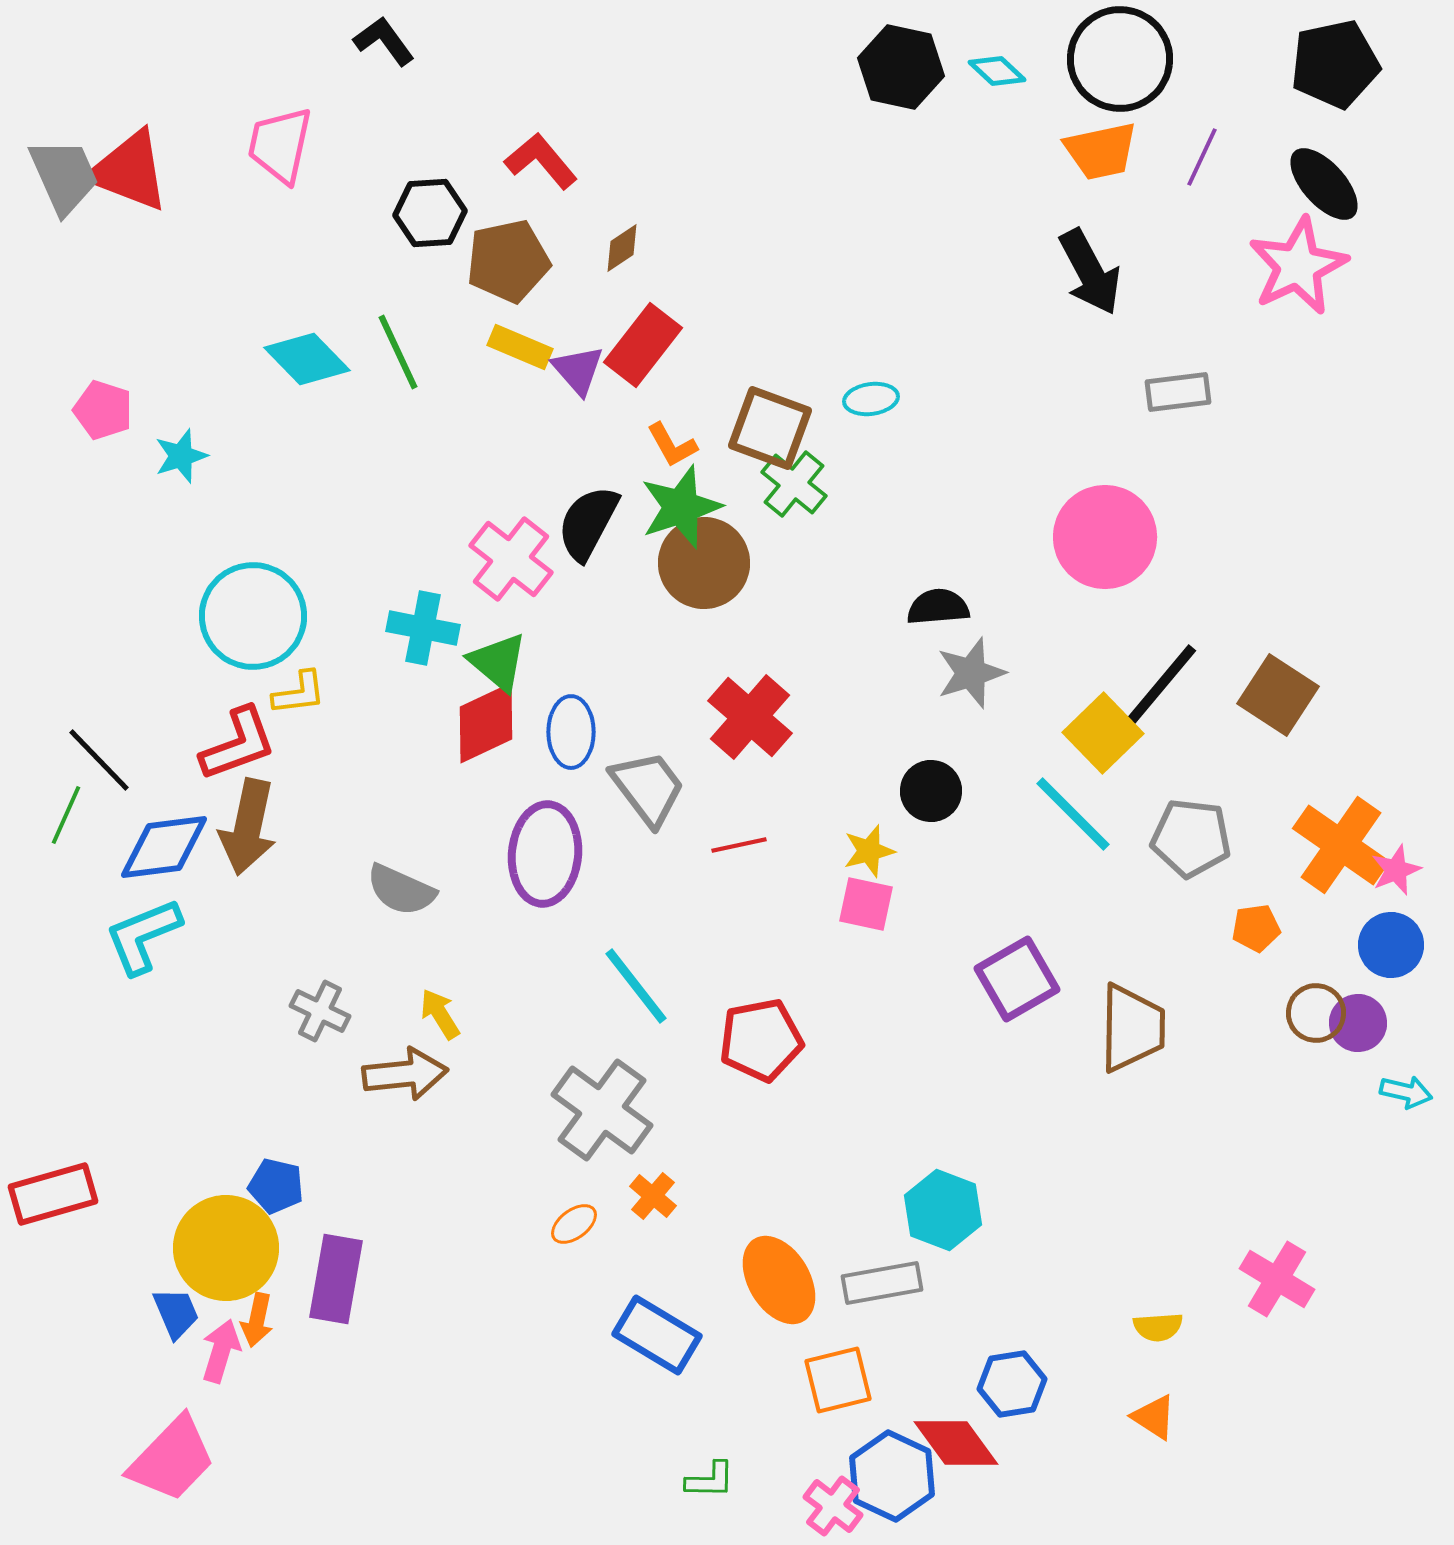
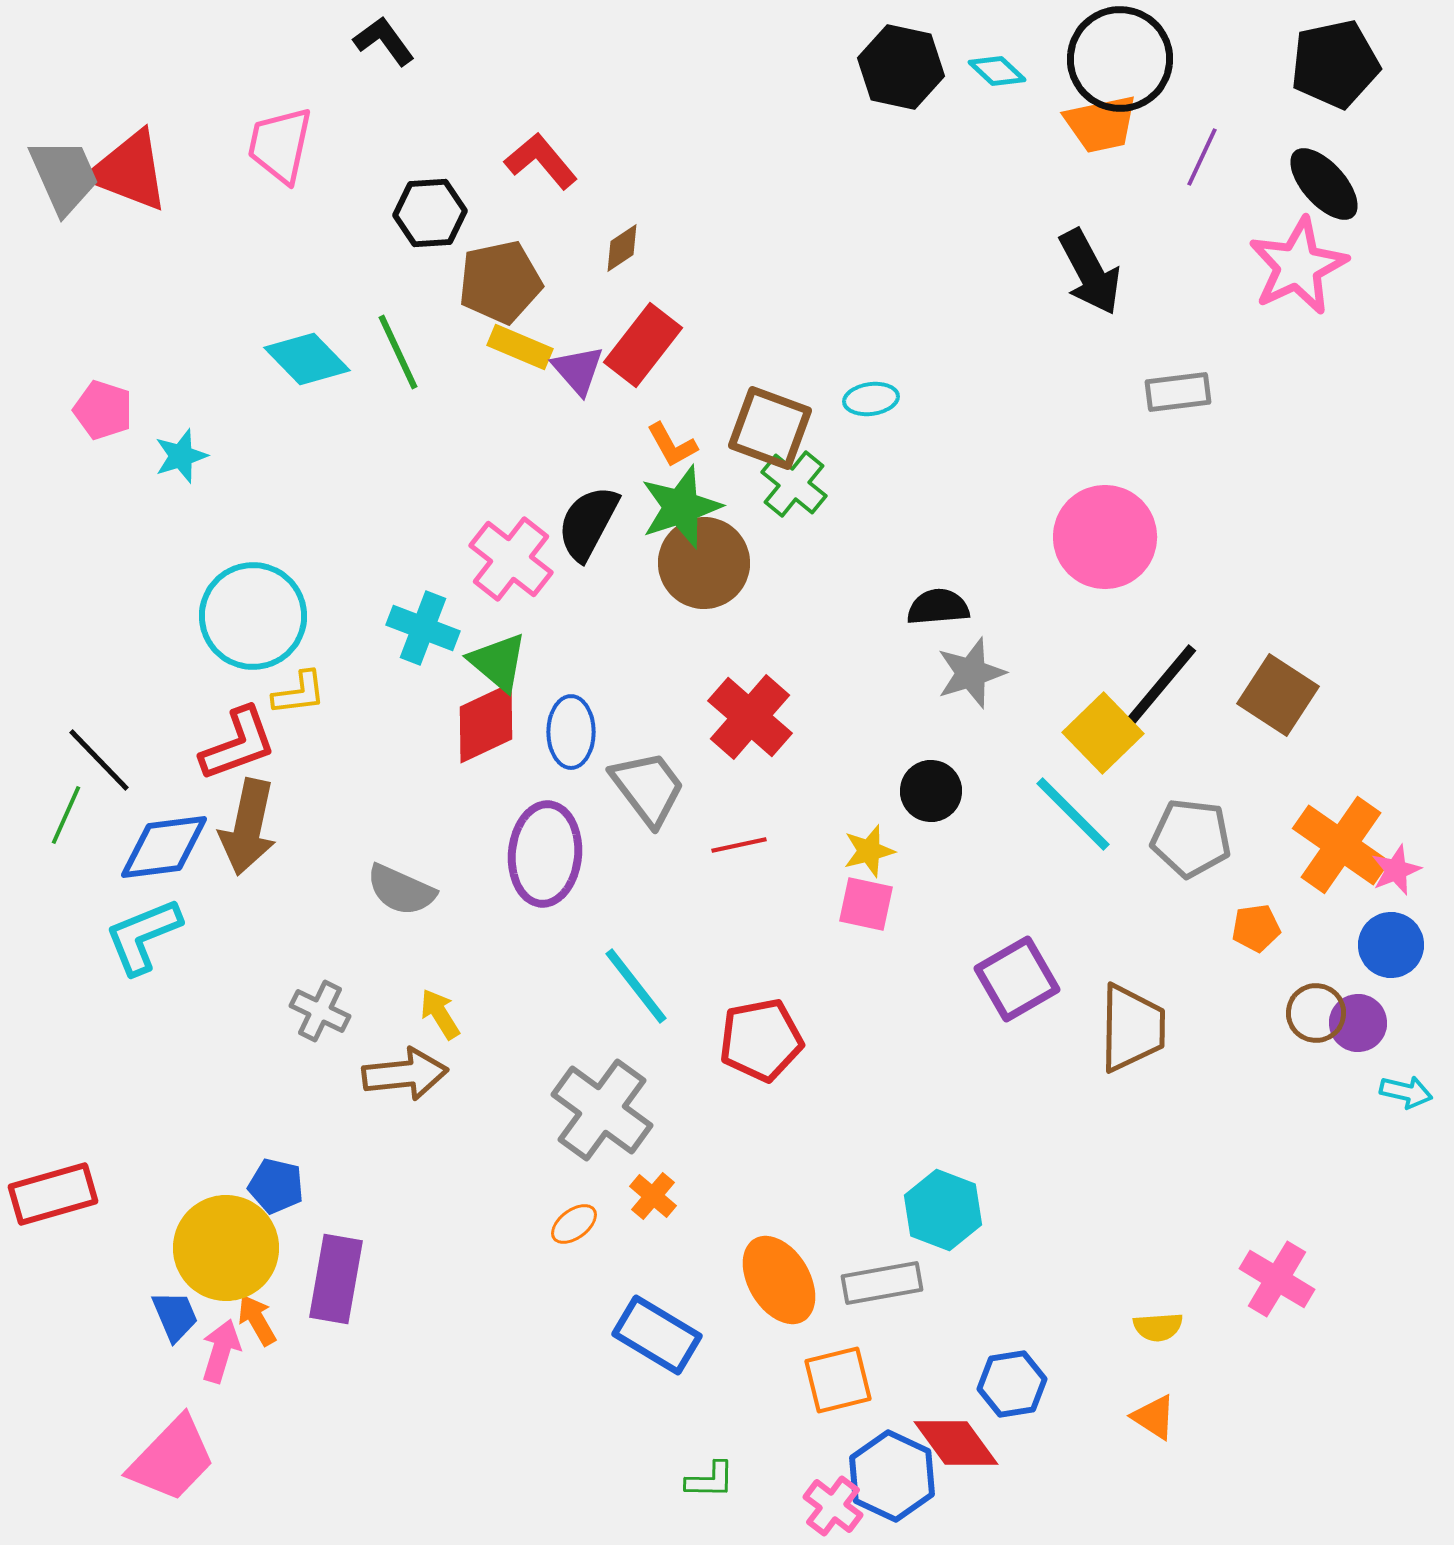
orange trapezoid at (1101, 151): moved 27 px up
brown pentagon at (508, 261): moved 8 px left, 21 px down
cyan cross at (423, 628): rotated 10 degrees clockwise
blue trapezoid at (176, 1313): moved 1 px left, 3 px down
orange arrow at (257, 1320): rotated 138 degrees clockwise
